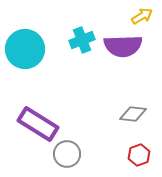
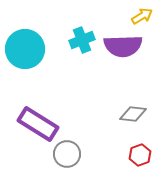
red hexagon: moved 1 px right
